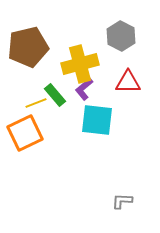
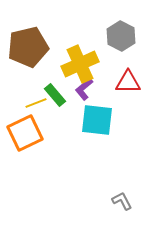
yellow cross: rotated 9 degrees counterclockwise
gray L-shape: rotated 60 degrees clockwise
